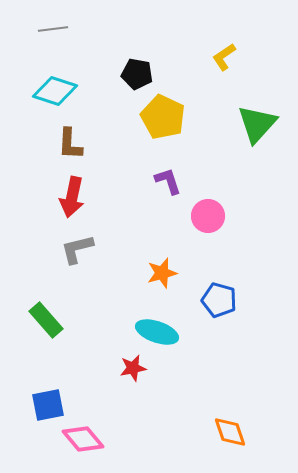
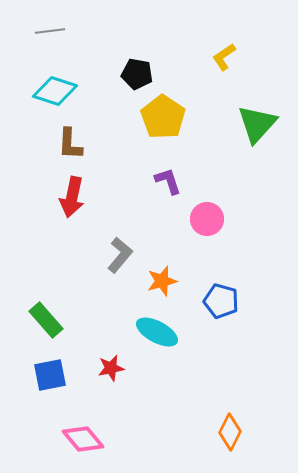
gray line: moved 3 px left, 2 px down
yellow pentagon: rotated 9 degrees clockwise
pink circle: moved 1 px left, 3 px down
gray L-shape: moved 43 px right, 6 px down; rotated 144 degrees clockwise
orange star: moved 8 px down
blue pentagon: moved 2 px right, 1 px down
cyan ellipse: rotated 9 degrees clockwise
red star: moved 22 px left
blue square: moved 2 px right, 30 px up
orange diamond: rotated 45 degrees clockwise
